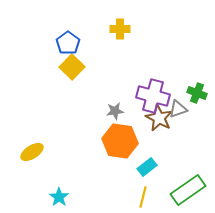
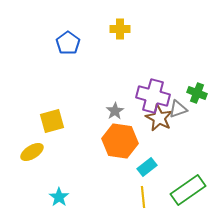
yellow square: moved 20 px left, 54 px down; rotated 30 degrees clockwise
gray star: rotated 24 degrees counterclockwise
yellow line: rotated 20 degrees counterclockwise
